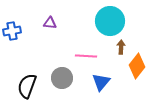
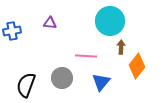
black semicircle: moved 1 px left, 1 px up
